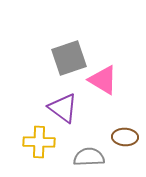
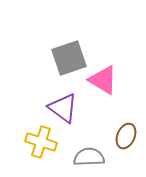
brown ellipse: moved 1 px right, 1 px up; rotated 70 degrees counterclockwise
yellow cross: moved 2 px right; rotated 16 degrees clockwise
